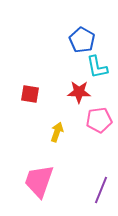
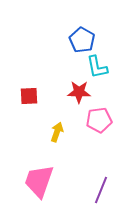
red square: moved 1 px left, 2 px down; rotated 12 degrees counterclockwise
